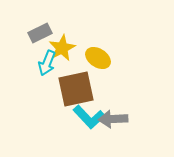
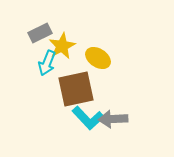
yellow star: moved 2 px up
cyan L-shape: moved 1 px left, 1 px down
